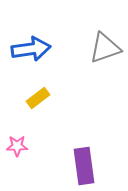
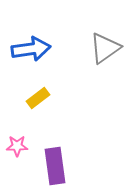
gray triangle: rotated 16 degrees counterclockwise
purple rectangle: moved 29 px left
